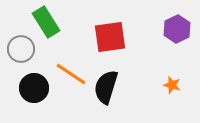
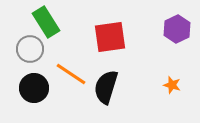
gray circle: moved 9 px right
